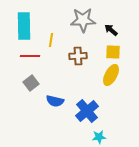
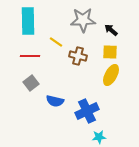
cyan rectangle: moved 4 px right, 5 px up
yellow line: moved 5 px right, 2 px down; rotated 64 degrees counterclockwise
yellow square: moved 3 px left
brown cross: rotated 18 degrees clockwise
blue cross: rotated 15 degrees clockwise
